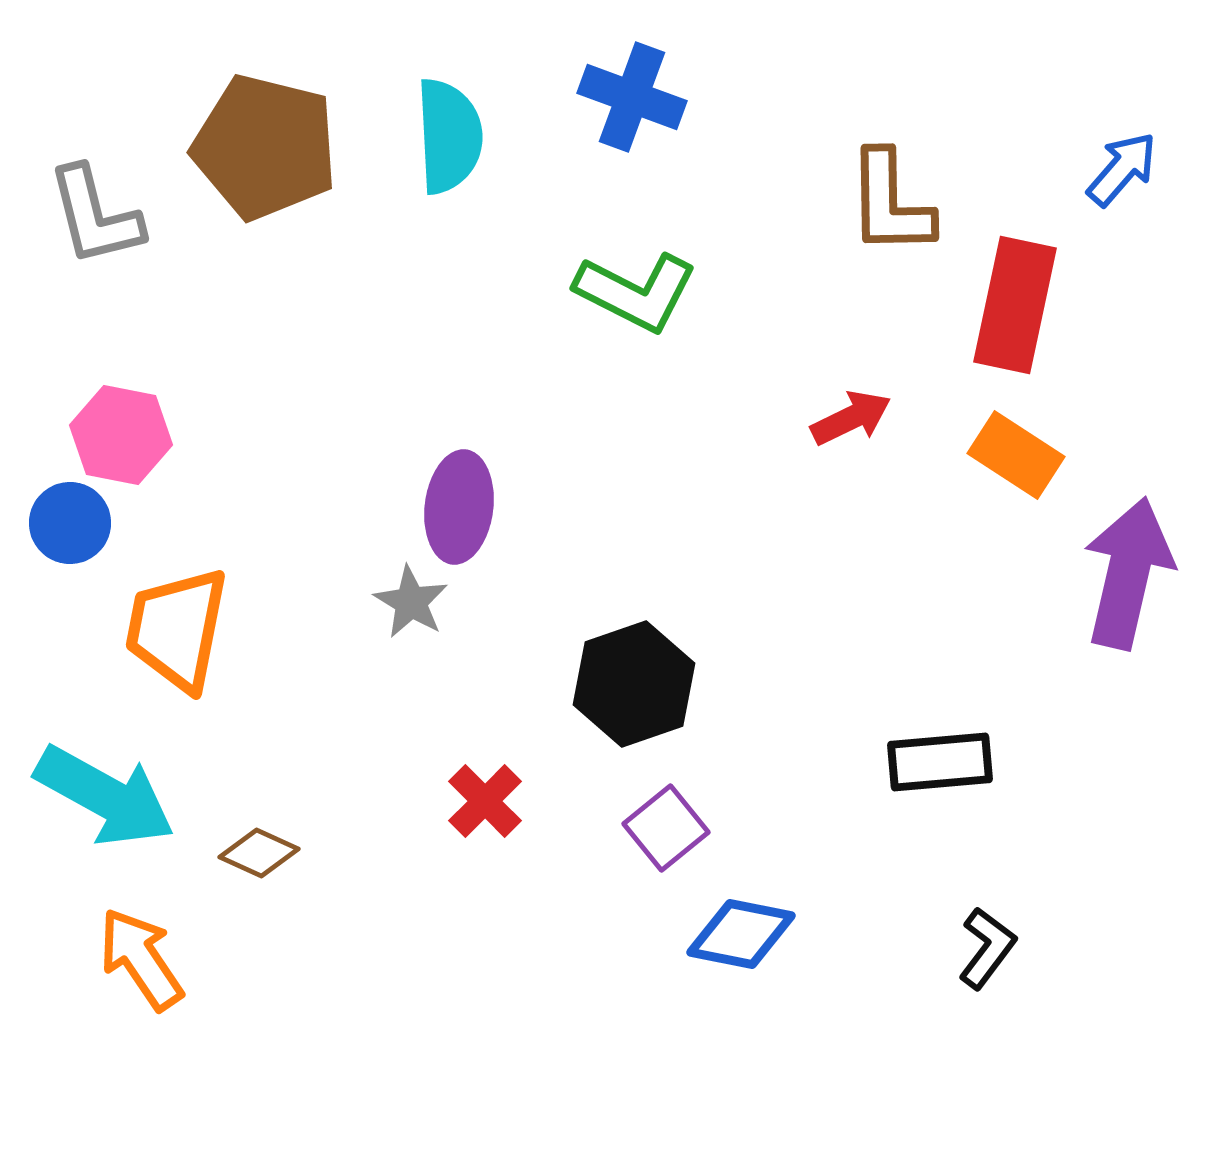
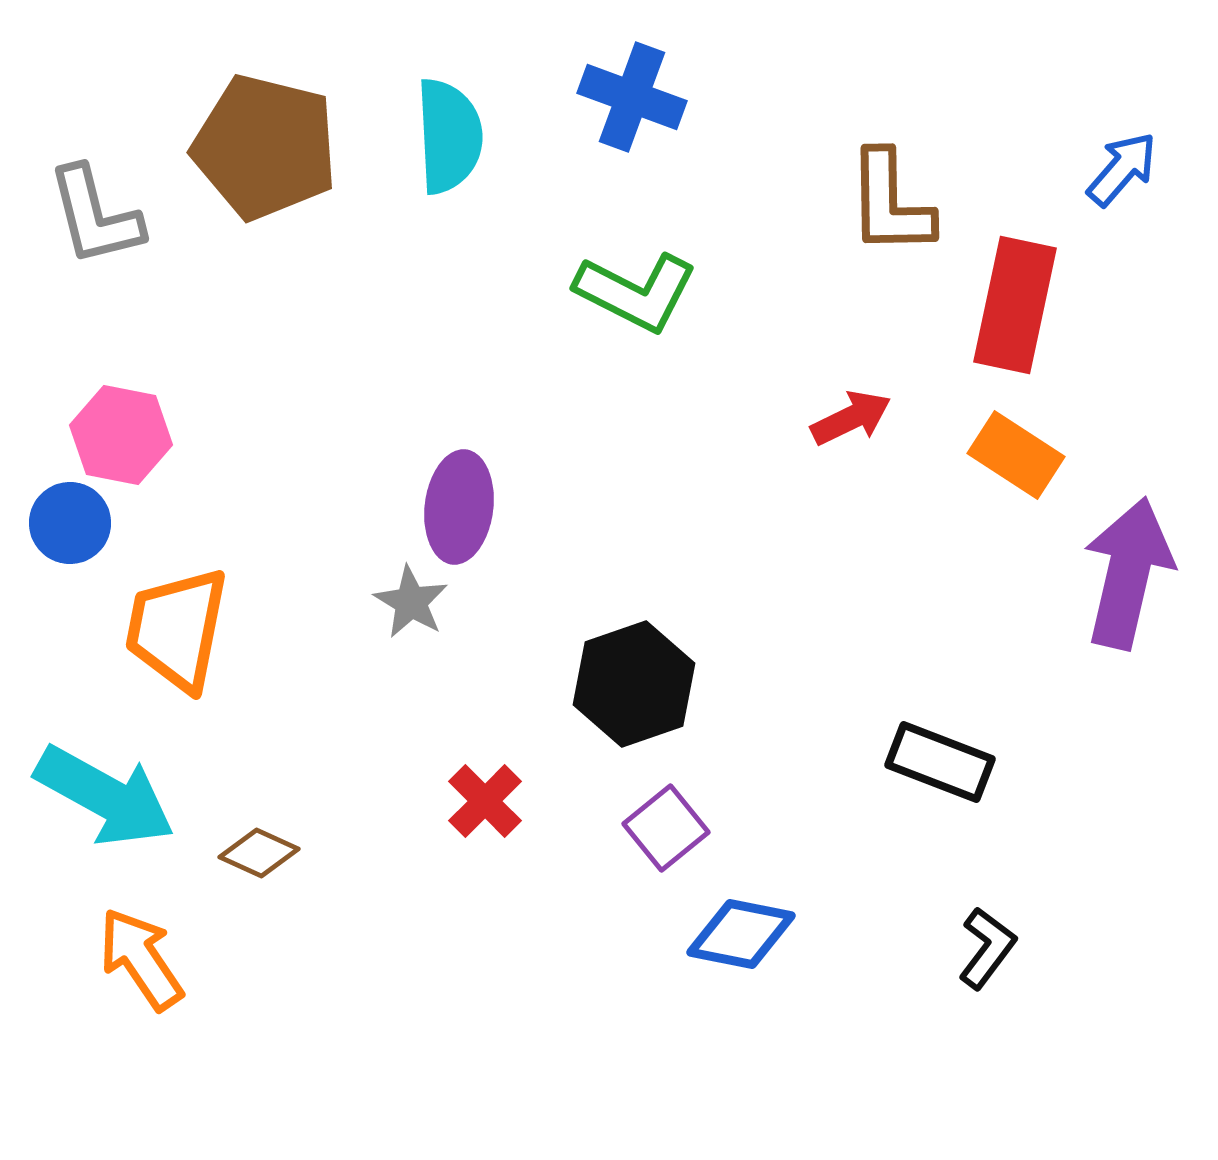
black rectangle: rotated 26 degrees clockwise
